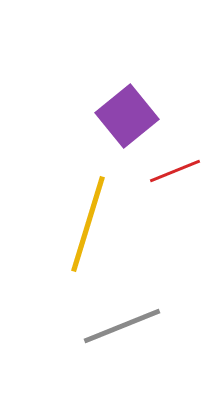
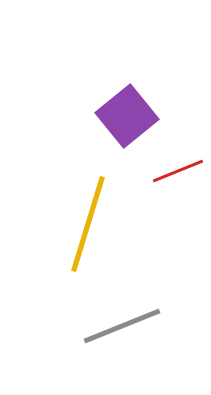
red line: moved 3 px right
